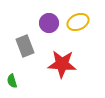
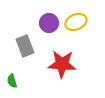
yellow ellipse: moved 2 px left
